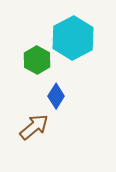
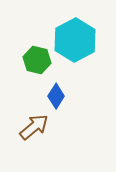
cyan hexagon: moved 2 px right, 2 px down
green hexagon: rotated 16 degrees counterclockwise
